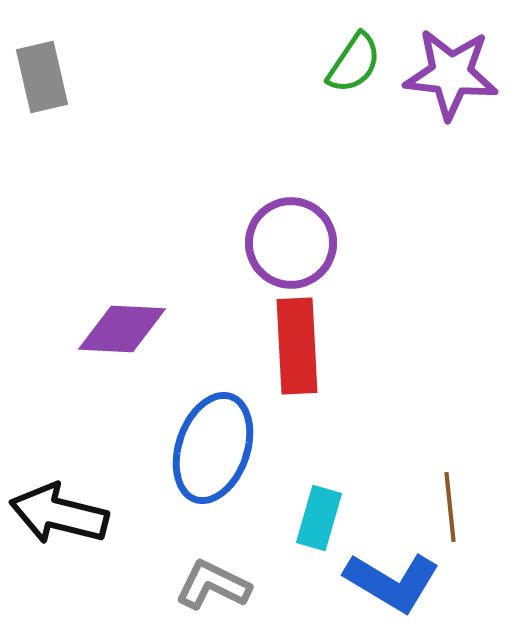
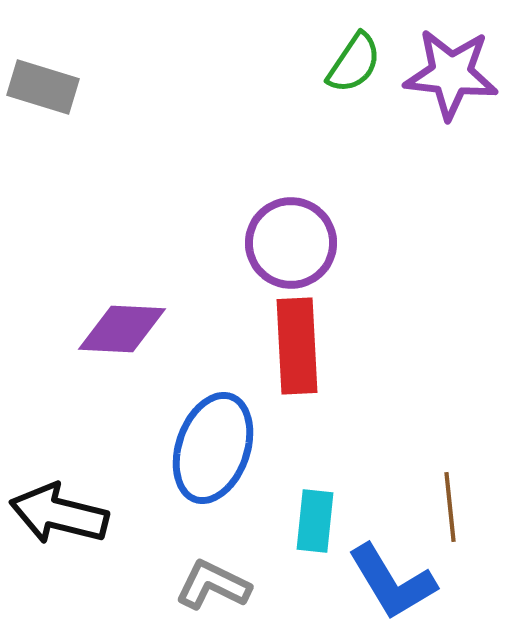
gray rectangle: moved 1 px right, 10 px down; rotated 60 degrees counterclockwise
cyan rectangle: moved 4 px left, 3 px down; rotated 10 degrees counterclockwise
blue L-shape: rotated 28 degrees clockwise
